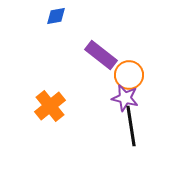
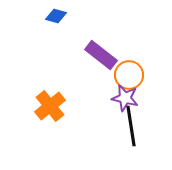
blue diamond: rotated 25 degrees clockwise
